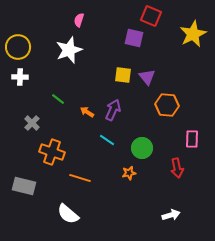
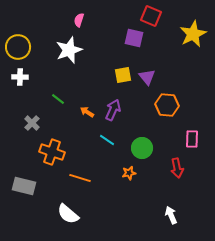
yellow square: rotated 18 degrees counterclockwise
white arrow: rotated 96 degrees counterclockwise
